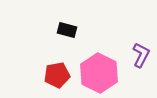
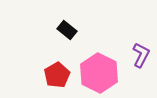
black rectangle: rotated 24 degrees clockwise
red pentagon: rotated 20 degrees counterclockwise
